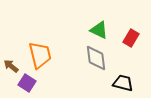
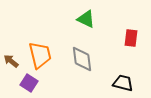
green triangle: moved 13 px left, 11 px up
red rectangle: rotated 24 degrees counterclockwise
gray diamond: moved 14 px left, 1 px down
brown arrow: moved 5 px up
purple square: moved 2 px right
